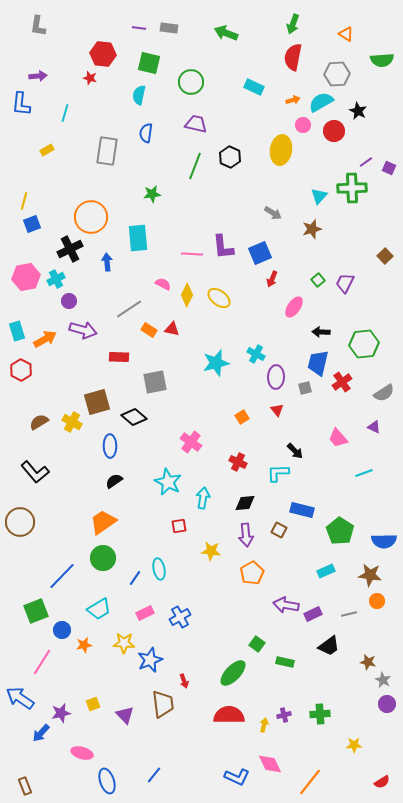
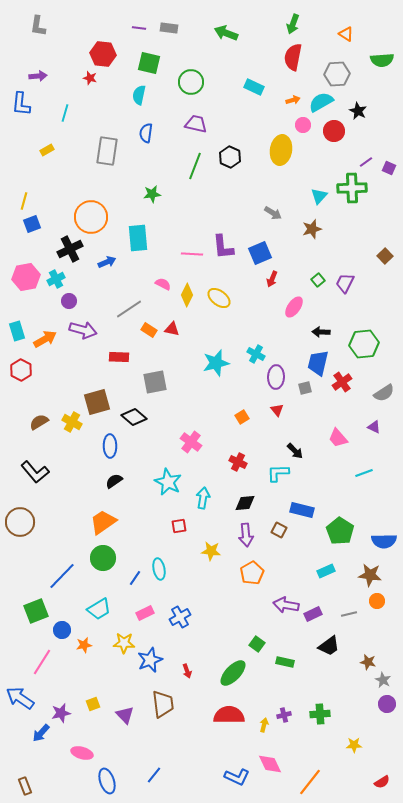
blue arrow at (107, 262): rotated 72 degrees clockwise
red arrow at (184, 681): moved 3 px right, 10 px up
